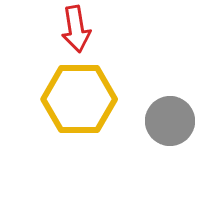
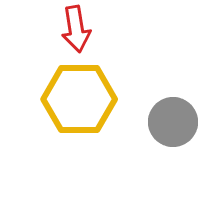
gray circle: moved 3 px right, 1 px down
